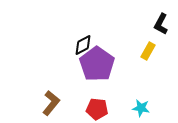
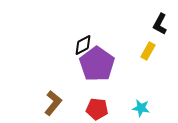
black L-shape: moved 1 px left
brown L-shape: moved 2 px right
